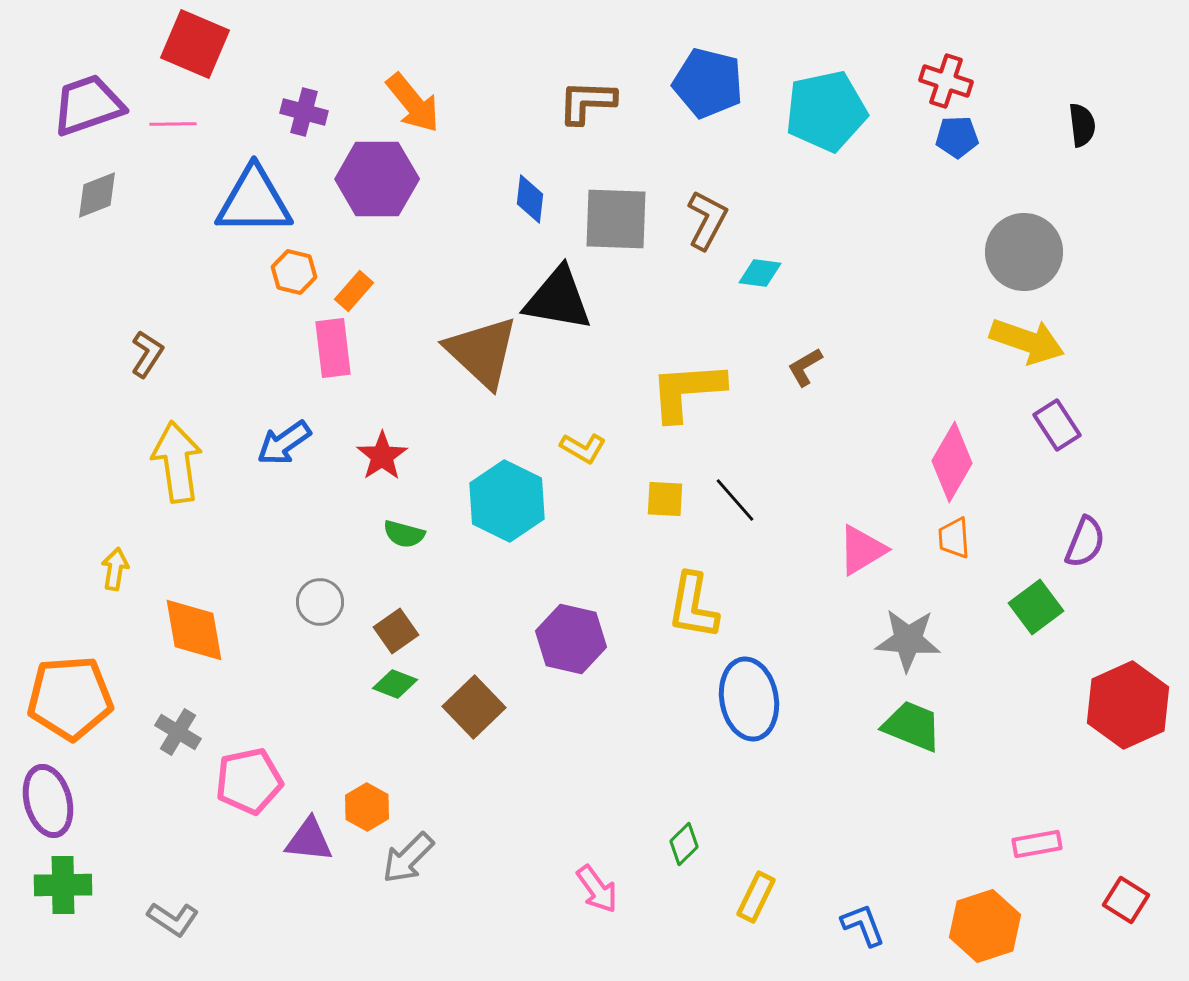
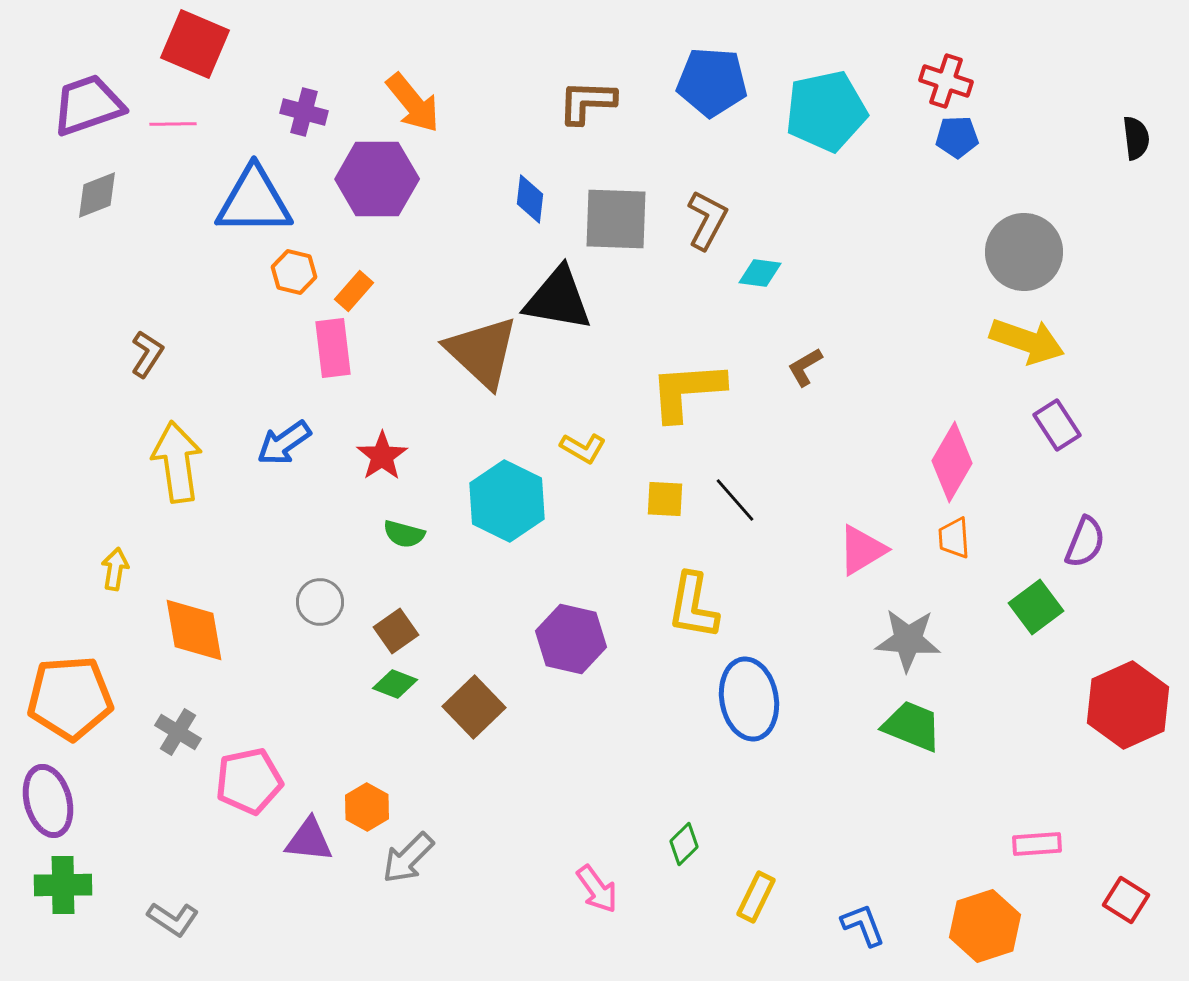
blue pentagon at (708, 83): moved 4 px right, 1 px up; rotated 10 degrees counterclockwise
black semicircle at (1082, 125): moved 54 px right, 13 px down
pink rectangle at (1037, 844): rotated 6 degrees clockwise
